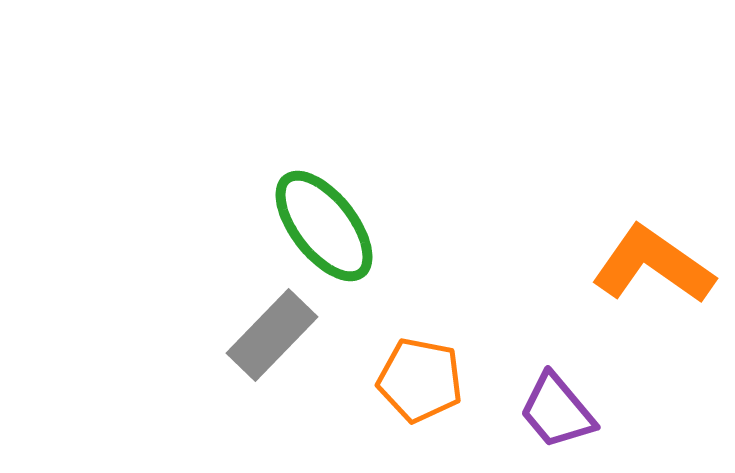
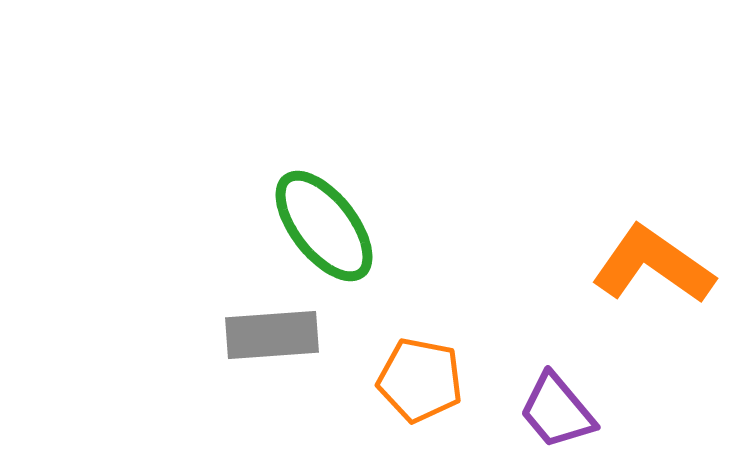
gray rectangle: rotated 42 degrees clockwise
